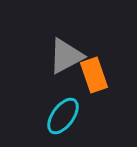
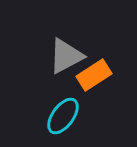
orange rectangle: rotated 76 degrees clockwise
